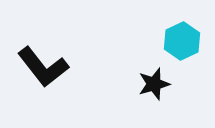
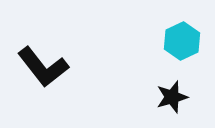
black star: moved 18 px right, 13 px down
